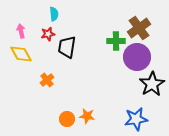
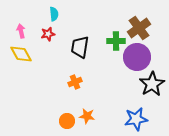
black trapezoid: moved 13 px right
orange cross: moved 28 px right, 2 px down; rotated 16 degrees clockwise
orange circle: moved 2 px down
